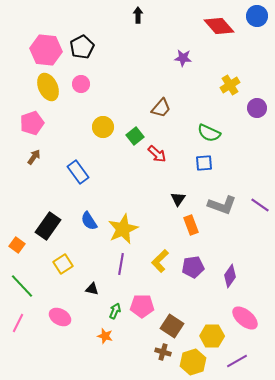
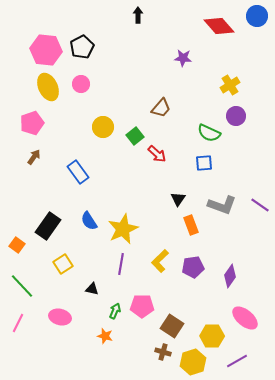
purple circle at (257, 108): moved 21 px left, 8 px down
pink ellipse at (60, 317): rotated 15 degrees counterclockwise
